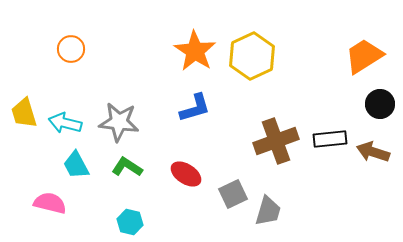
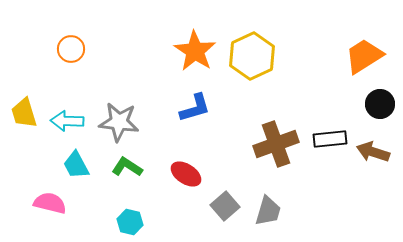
cyan arrow: moved 2 px right, 2 px up; rotated 12 degrees counterclockwise
brown cross: moved 3 px down
gray square: moved 8 px left, 12 px down; rotated 16 degrees counterclockwise
